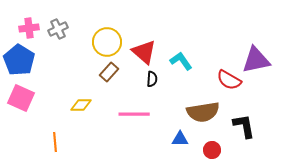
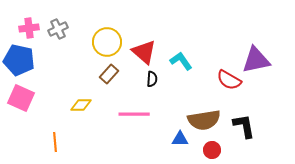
blue pentagon: rotated 20 degrees counterclockwise
brown rectangle: moved 2 px down
brown semicircle: moved 1 px right, 8 px down
